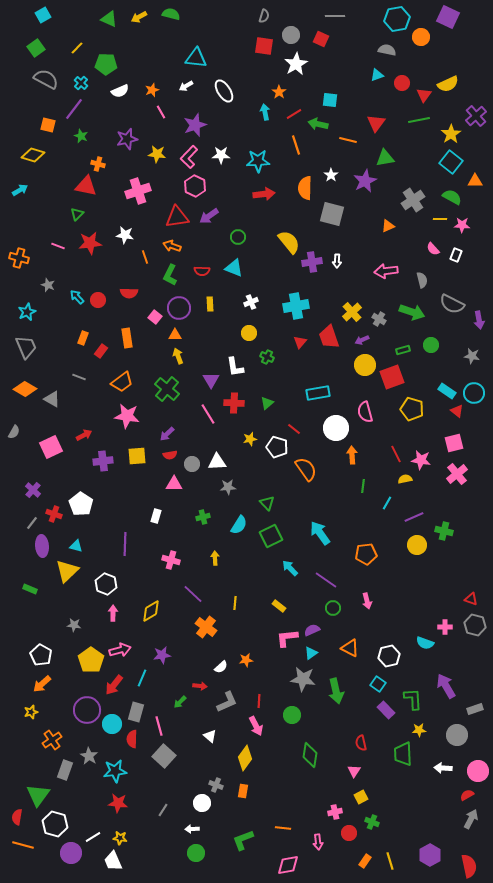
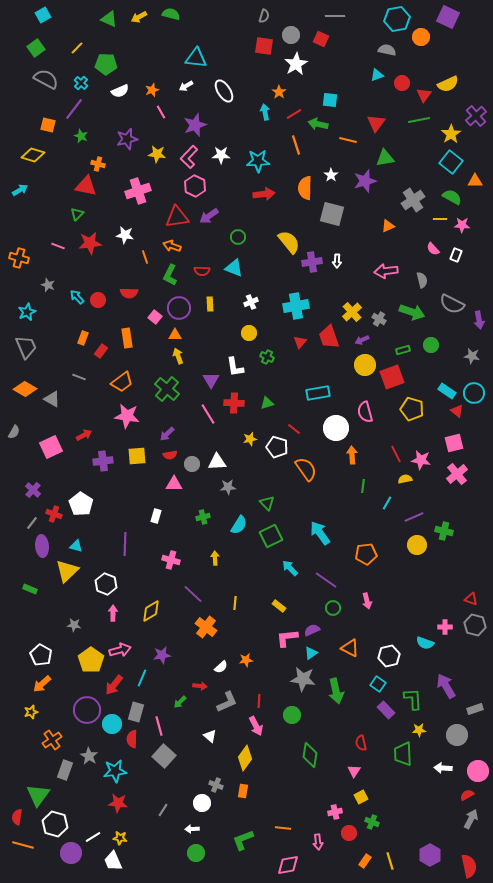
purple star at (365, 181): rotated 10 degrees clockwise
green triangle at (267, 403): rotated 24 degrees clockwise
